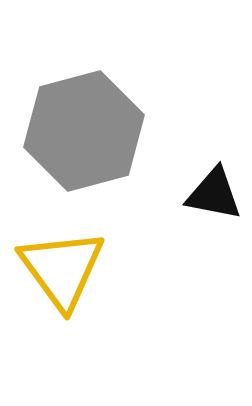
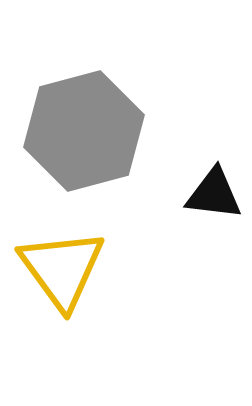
black triangle: rotated 4 degrees counterclockwise
